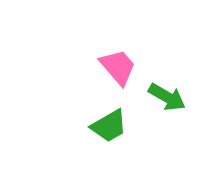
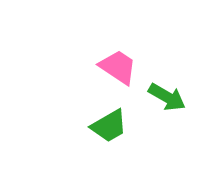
pink trapezoid: rotated 15 degrees counterclockwise
